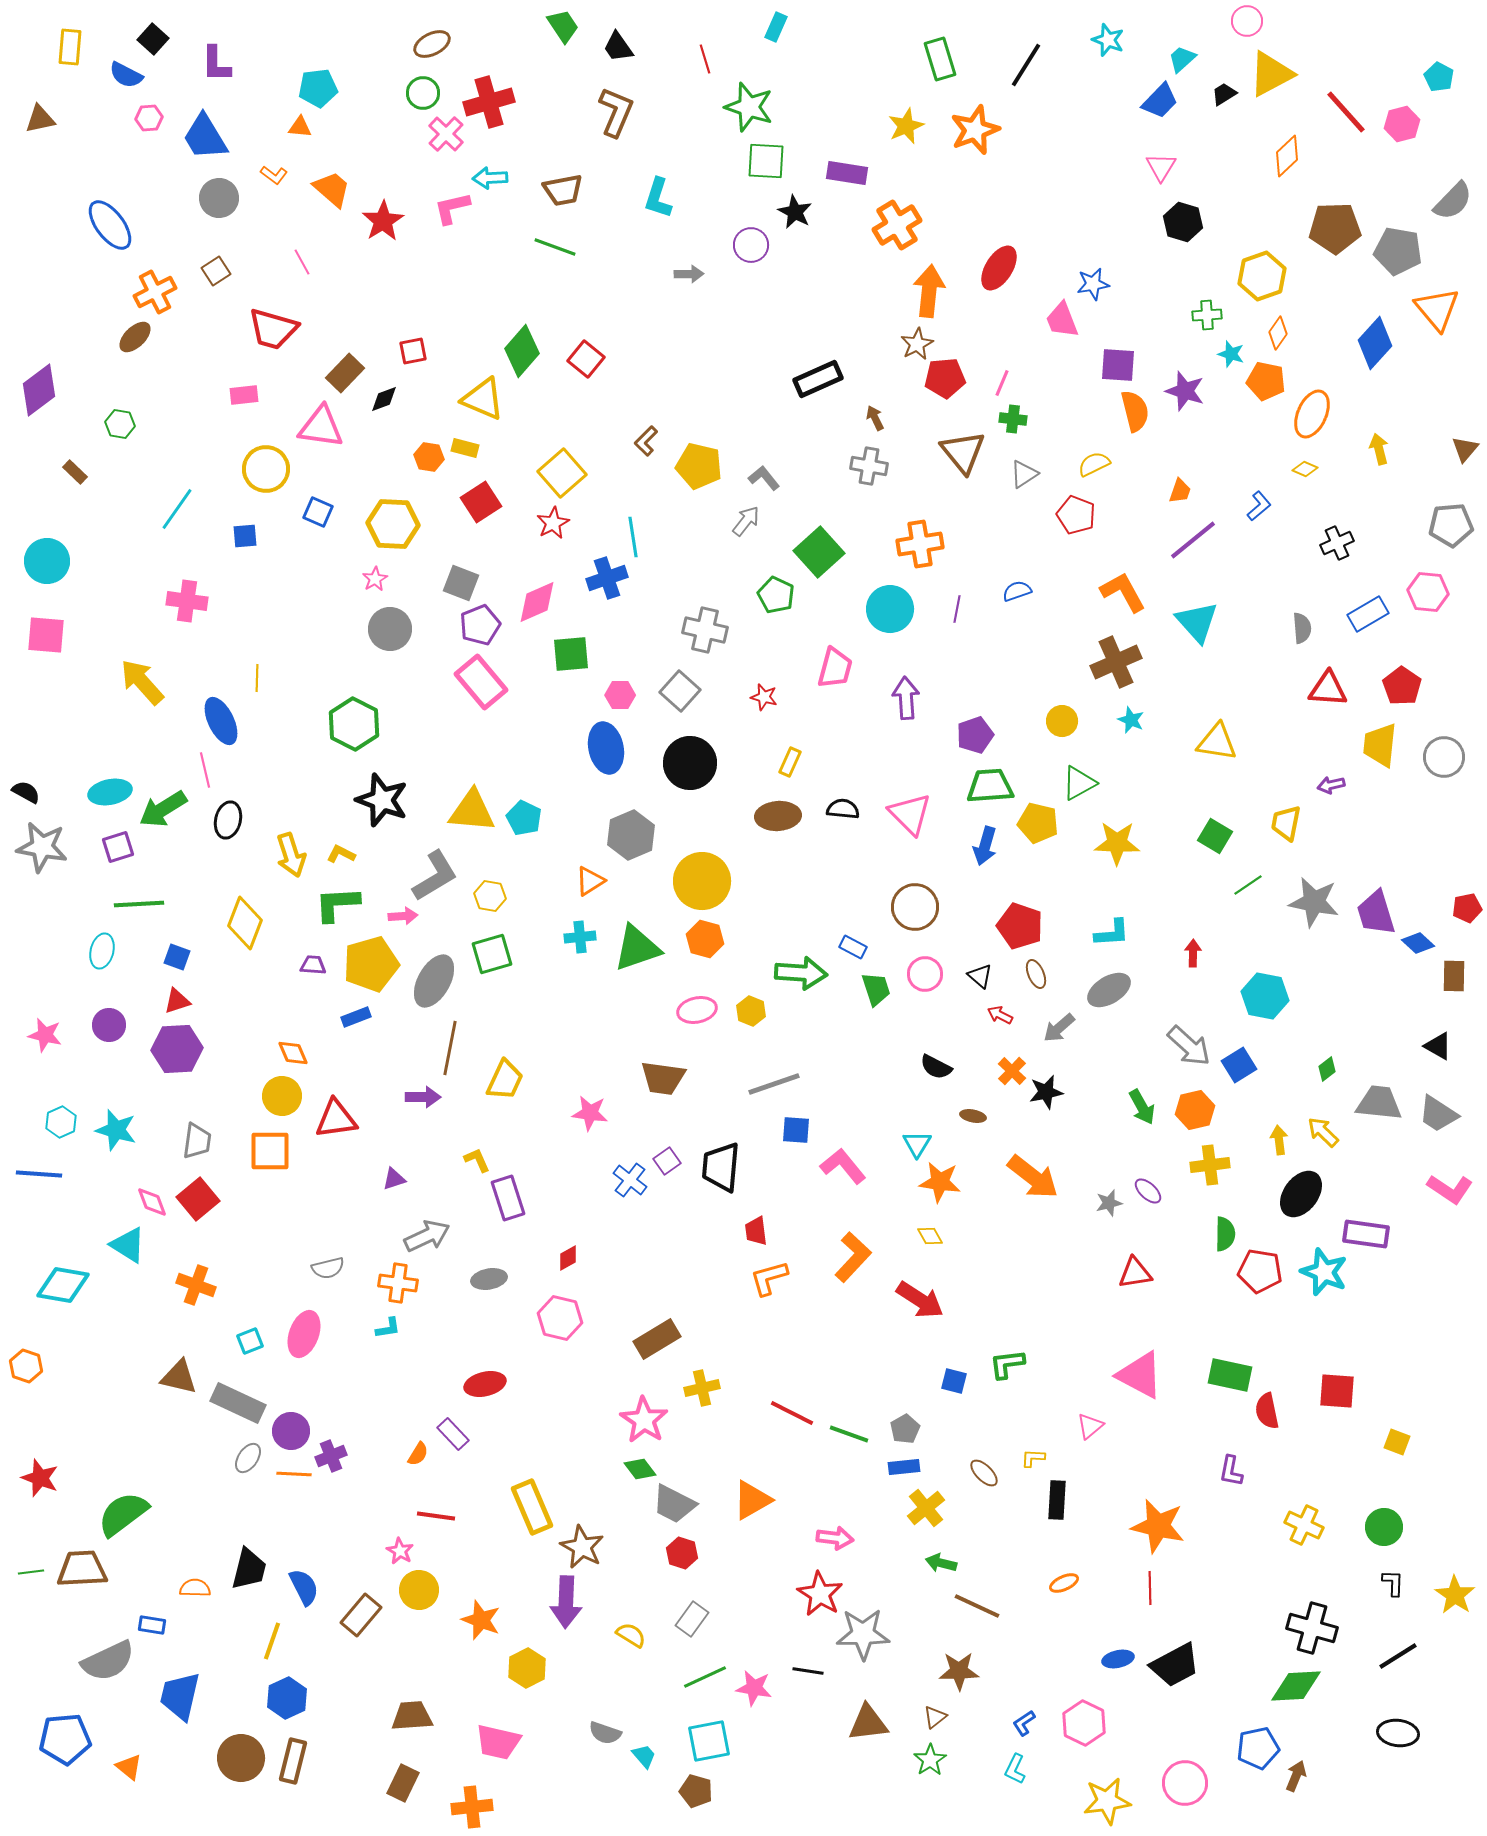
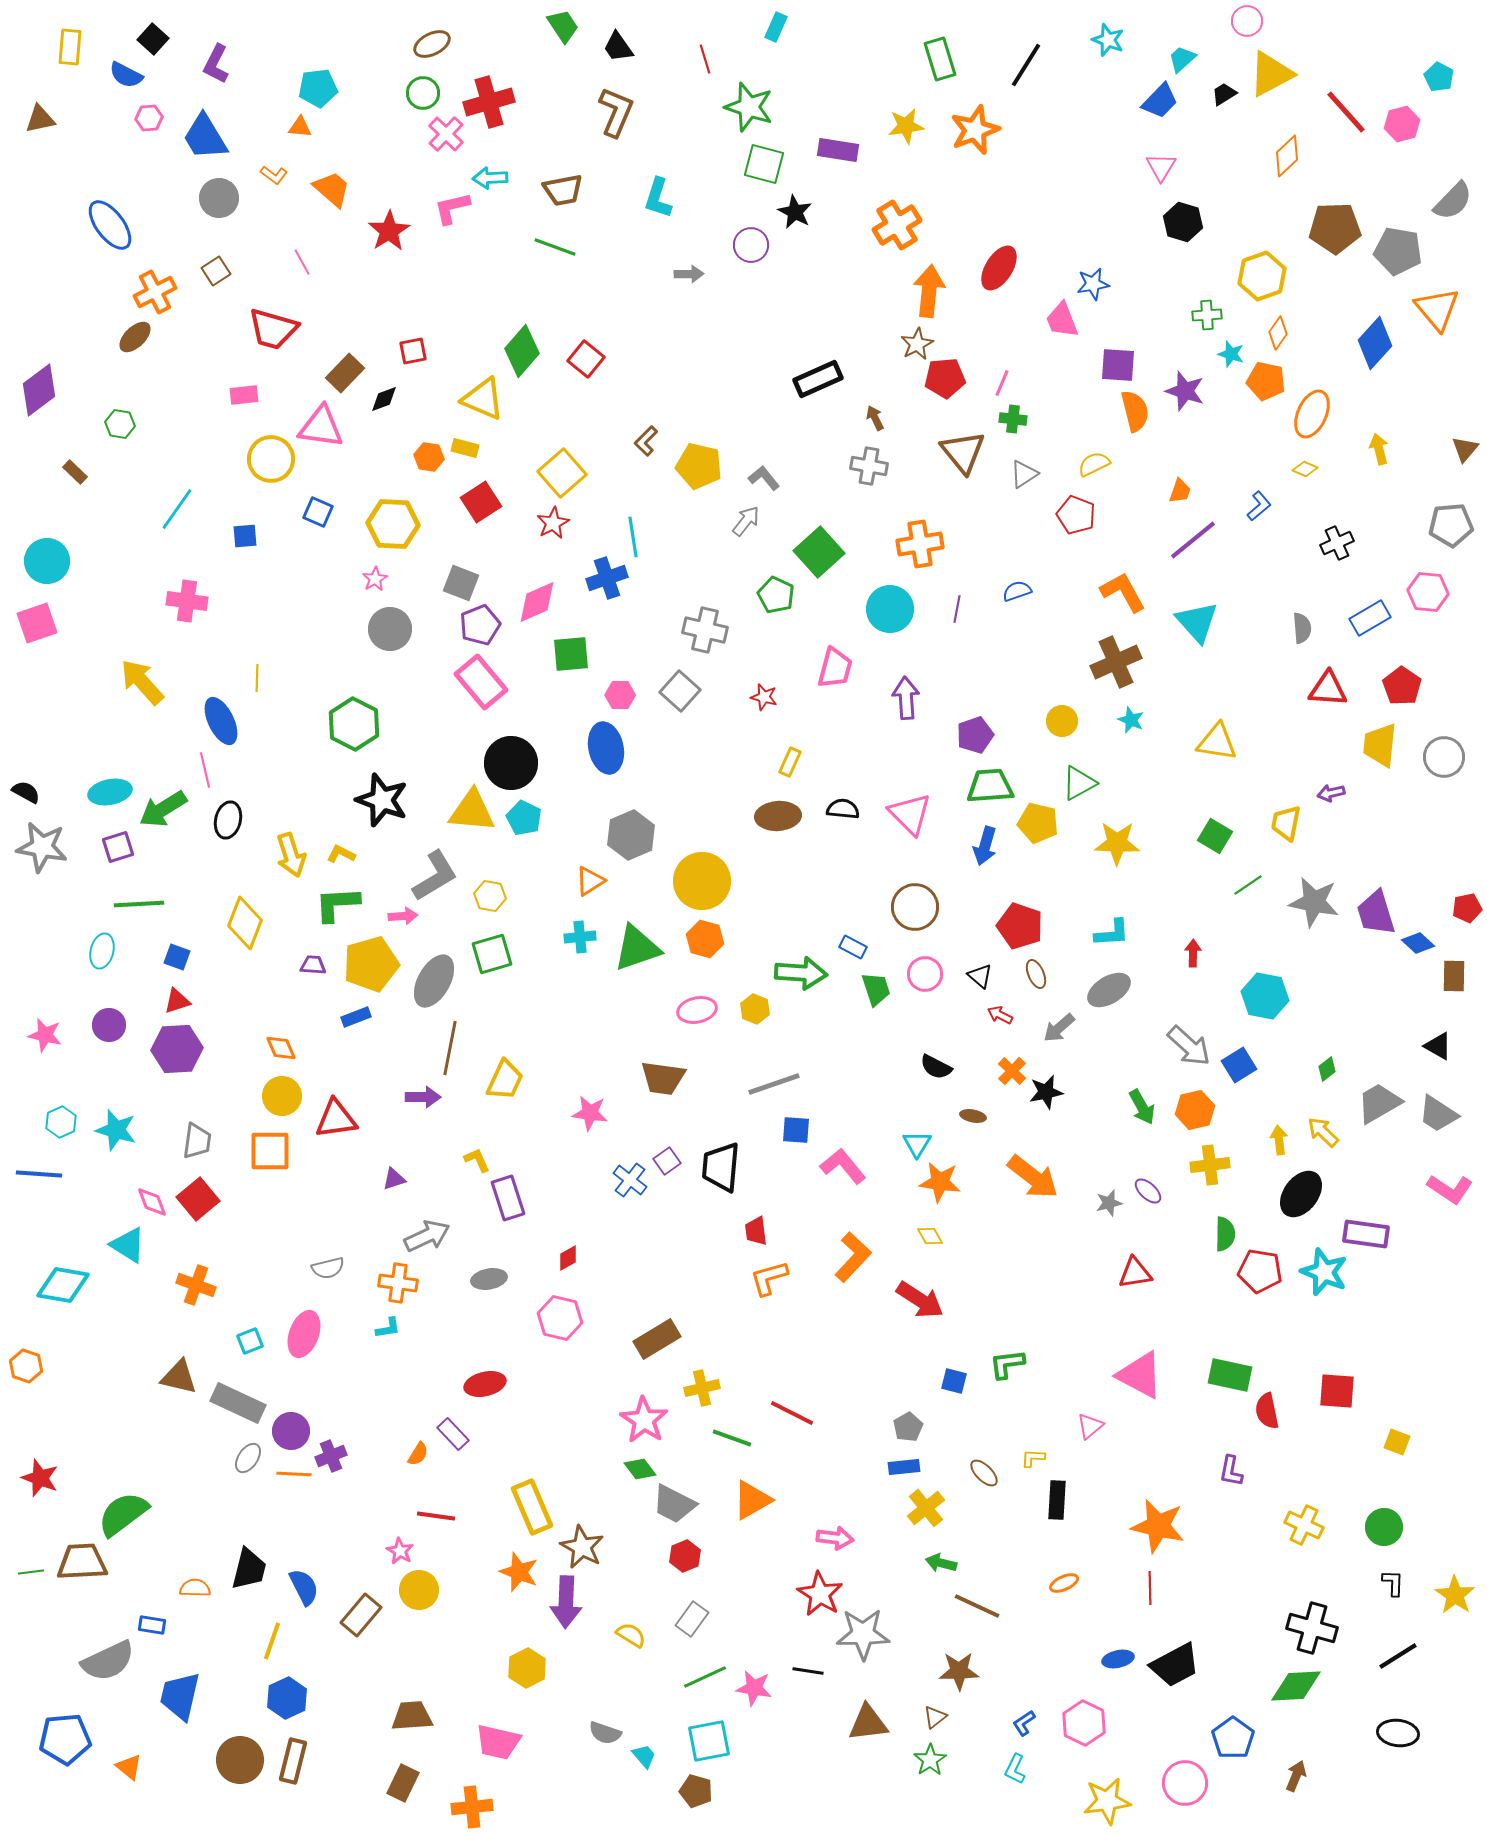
purple L-shape at (216, 64): rotated 27 degrees clockwise
yellow star at (906, 126): rotated 15 degrees clockwise
green square at (766, 161): moved 2 px left, 3 px down; rotated 12 degrees clockwise
purple rectangle at (847, 173): moved 9 px left, 23 px up
red star at (383, 221): moved 6 px right, 10 px down
yellow circle at (266, 469): moved 5 px right, 10 px up
blue rectangle at (1368, 614): moved 2 px right, 4 px down
pink square at (46, 635): moved 9 px left, 12 px up; rotated 24 degrees counterclockwise
black circle at (690, 763): moved 179 px left
purple arrow at (1331, 785): moved 8 px down
yellow hexagon at (751, 1011): moved 4 px right, 2 px up
orange diamond at (293, 1053): moved 12 px left, 5 px up
gray trapezoid at (1379, 1103): rotated 36 degrees counterclockwise
gray pentagon at (905, 1429): moved 3 px right, 2 px up
green line at (849, 1434): moved 117 px left, 4 px down
red hexagon at (682, 1553): moved 3 px right, 3 px down; rotated 20 degrees clockwise
brown trapezoid at (82, 1569): moved 7 px up
orange star at (481, 1620): moved 38 px right, 48 px up
blue pentagon at (1258, 1748): moved 25 px left, 10 px up; rotated 24 degrees counterclockwise
brown circle at (241, 1758): moved 1 px left, 2 px down
